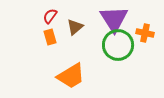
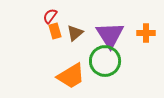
purple triangle: moved 4 px left, 16 px down
brown triangle: moved 6 px down
orange cross: moved 1 px right; rotated 12 degrees counterclockwise
orange rectangle: moved 5 px right, 6 px up
green circle: moved 13 px left, 16 px down
